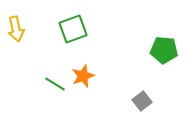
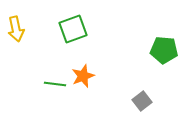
green line: rotated 25 degrees counterclockwise
